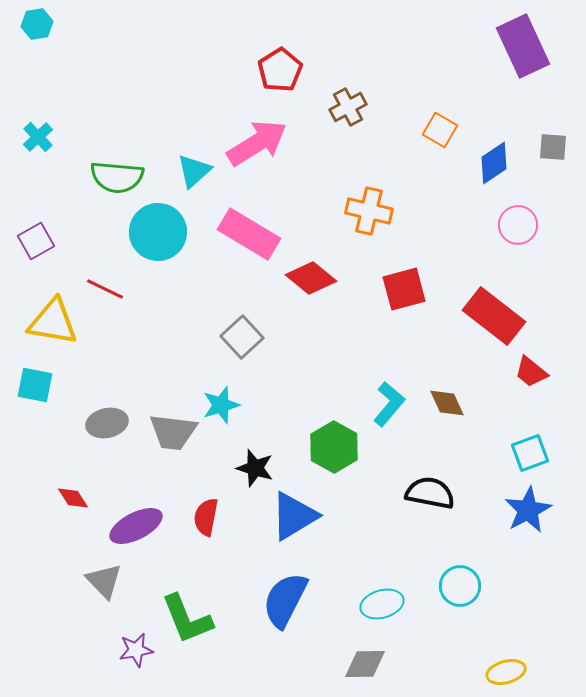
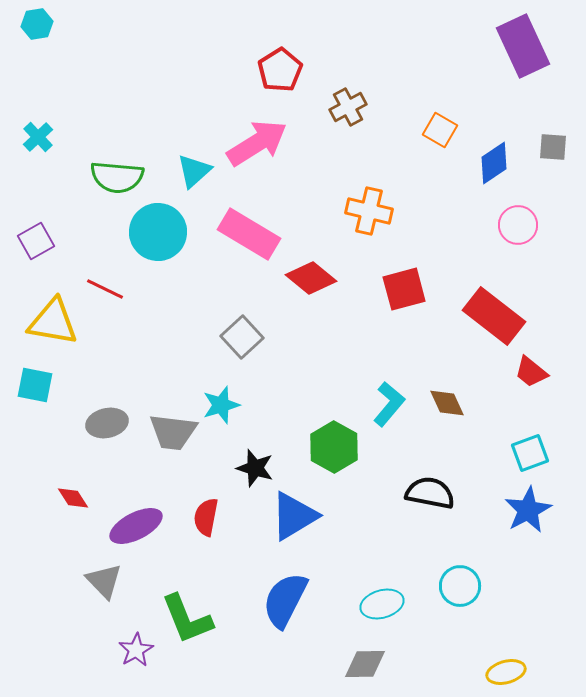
purple star at (136, 650): rotated 20 degrees counterclockwise
